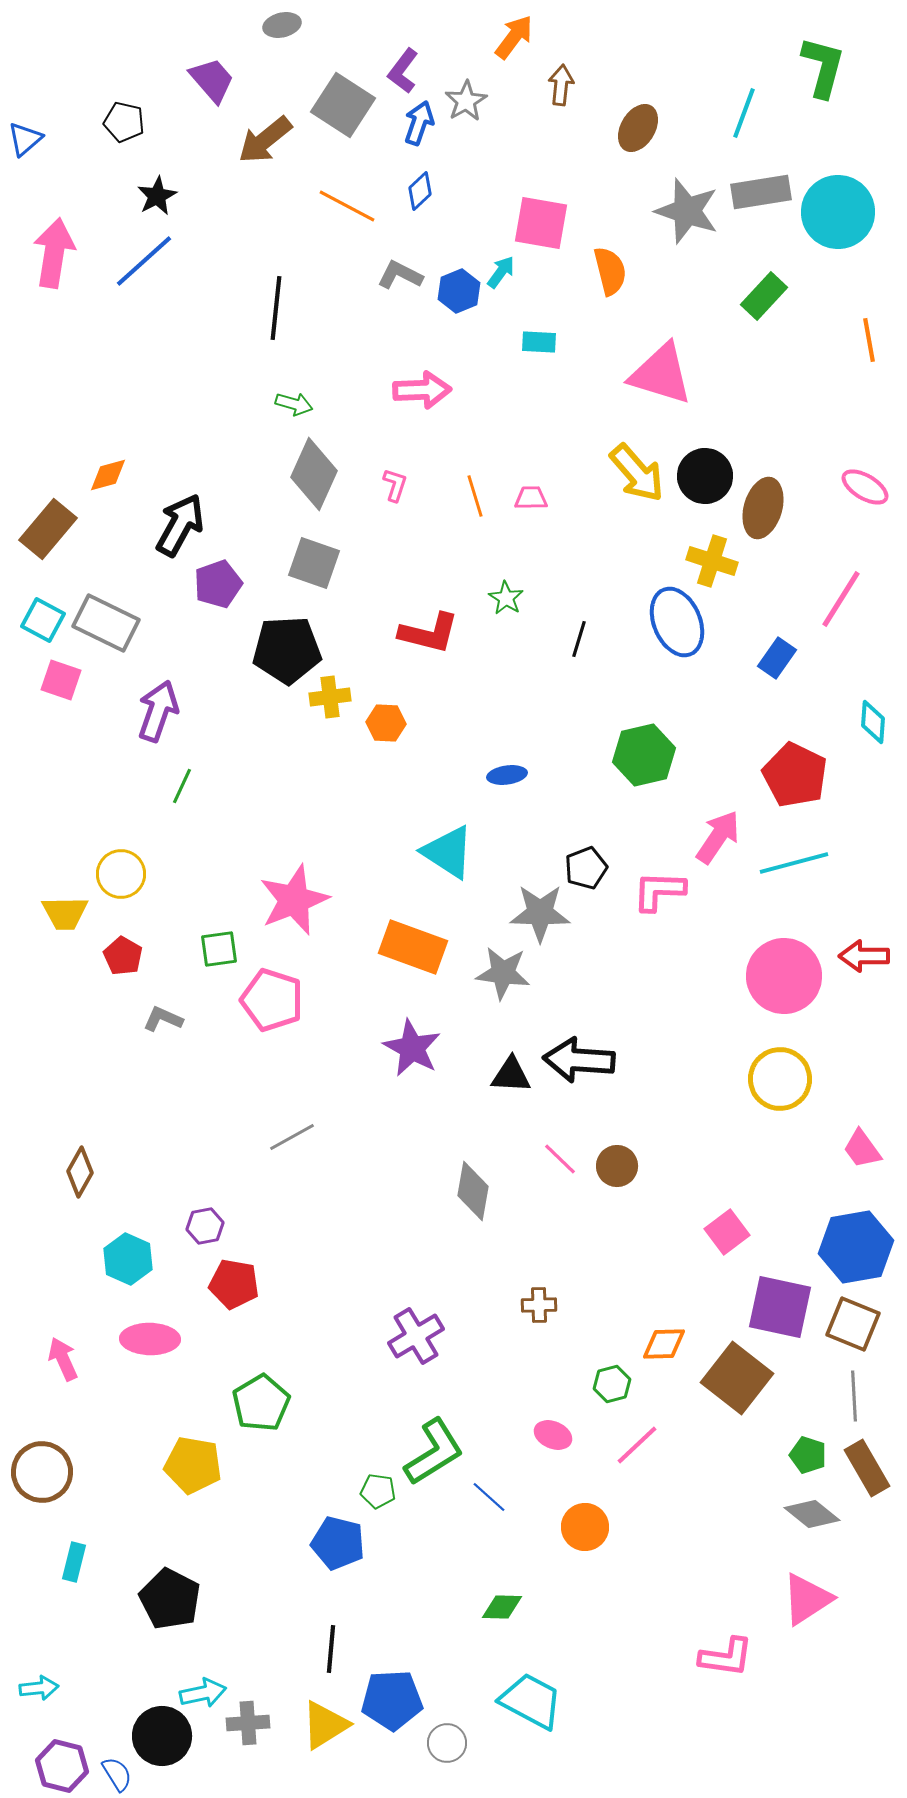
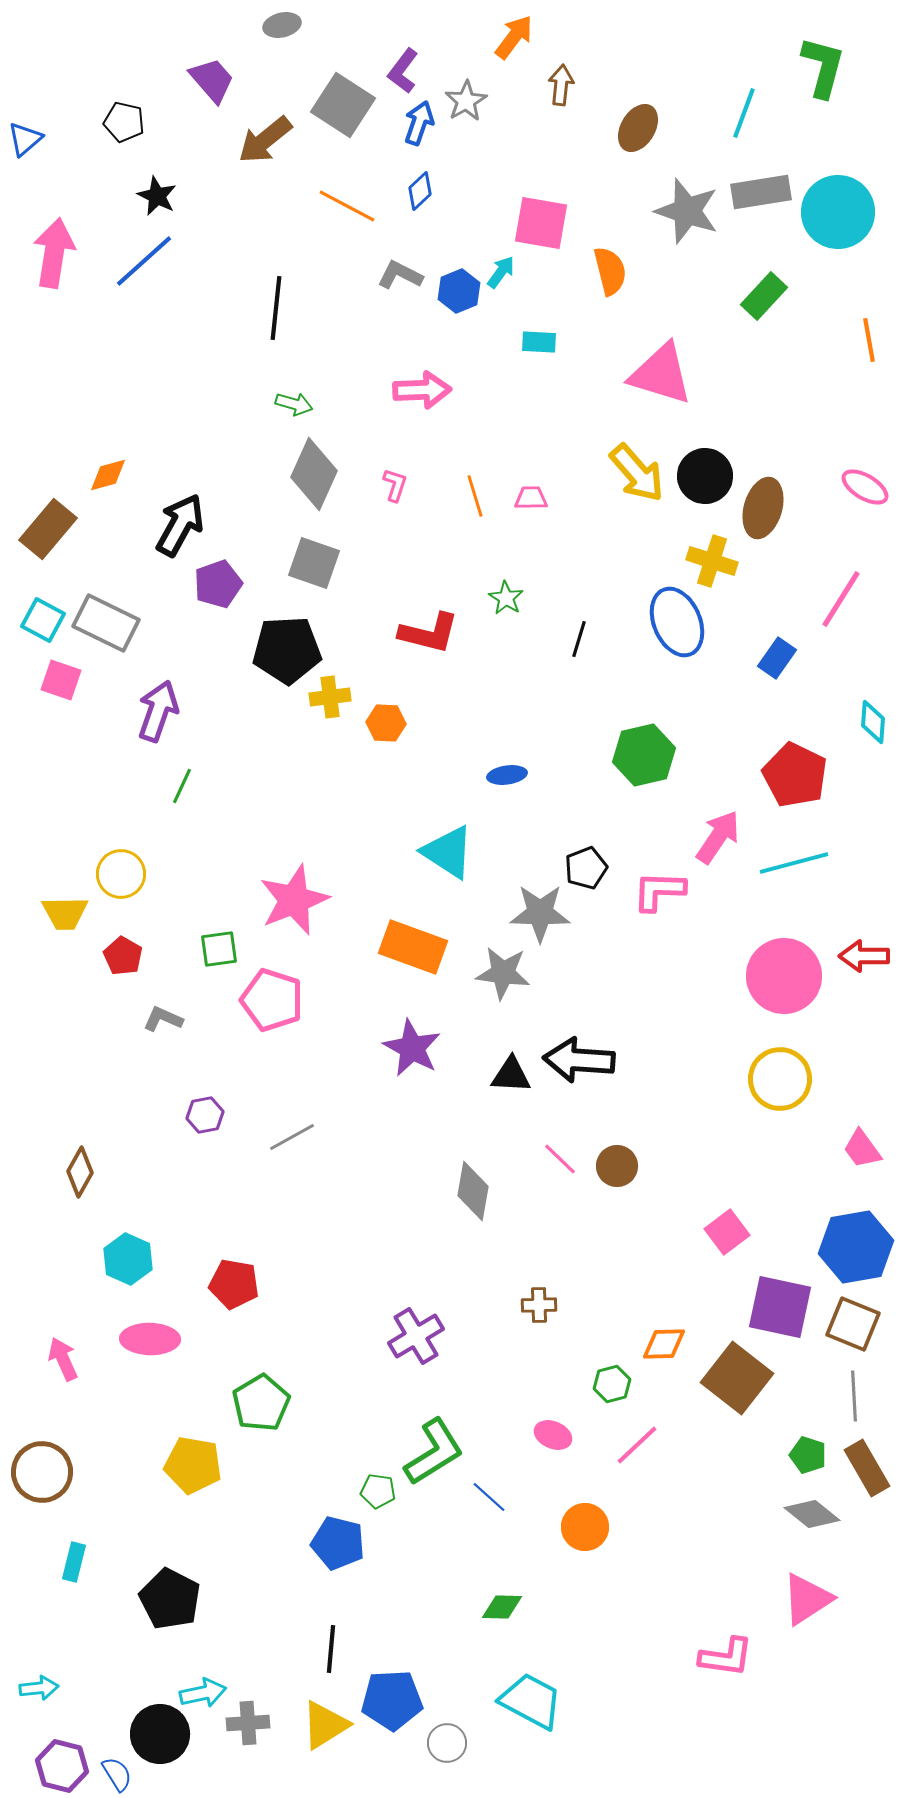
black star at (157, 196): rotated 18 degrees counterclockwise
purple hexagon at (205, 1226): moved 111 px up
black circle at (162, 1736): moved 2 px left, 2 px up
